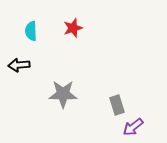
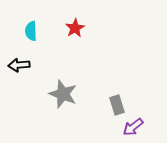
red star: moved 2 px right; rotated 12 degrees counterclockwise
gray star: rotated 20 degrees clockwise
